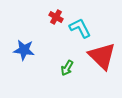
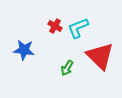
red cross: moved 1 px left, 9 px down
cyan L-shape: moved 2 px left; rotated 85 degrees counterclockwise
red triangle: moved 2 px left
